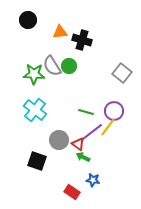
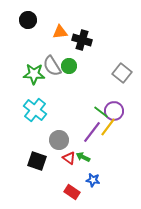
green line: moved 15 px right; rotated 21 degrees clockwise
purple line: rotated 15 degrees counterclockwise
red triangle: moved 9 px left, 14 px down
